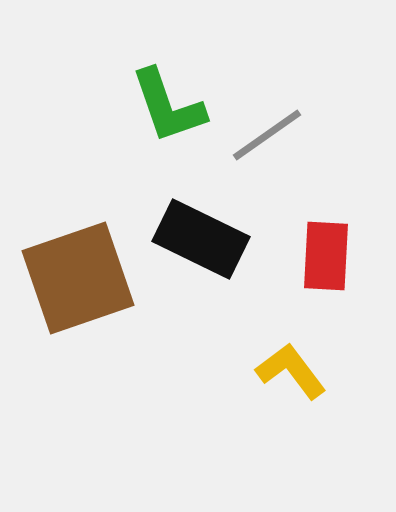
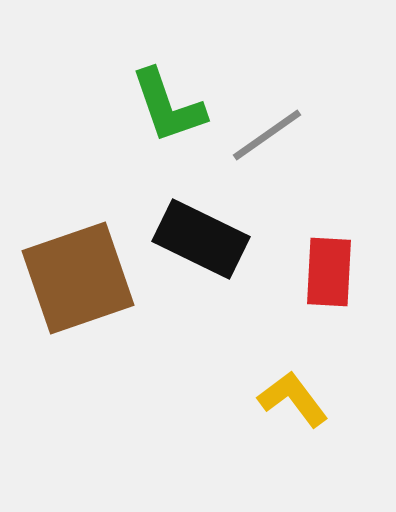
red rectangle: moved 3 px right, 16 px down
yellow L-shape: moved 2 px right, 28 px down
